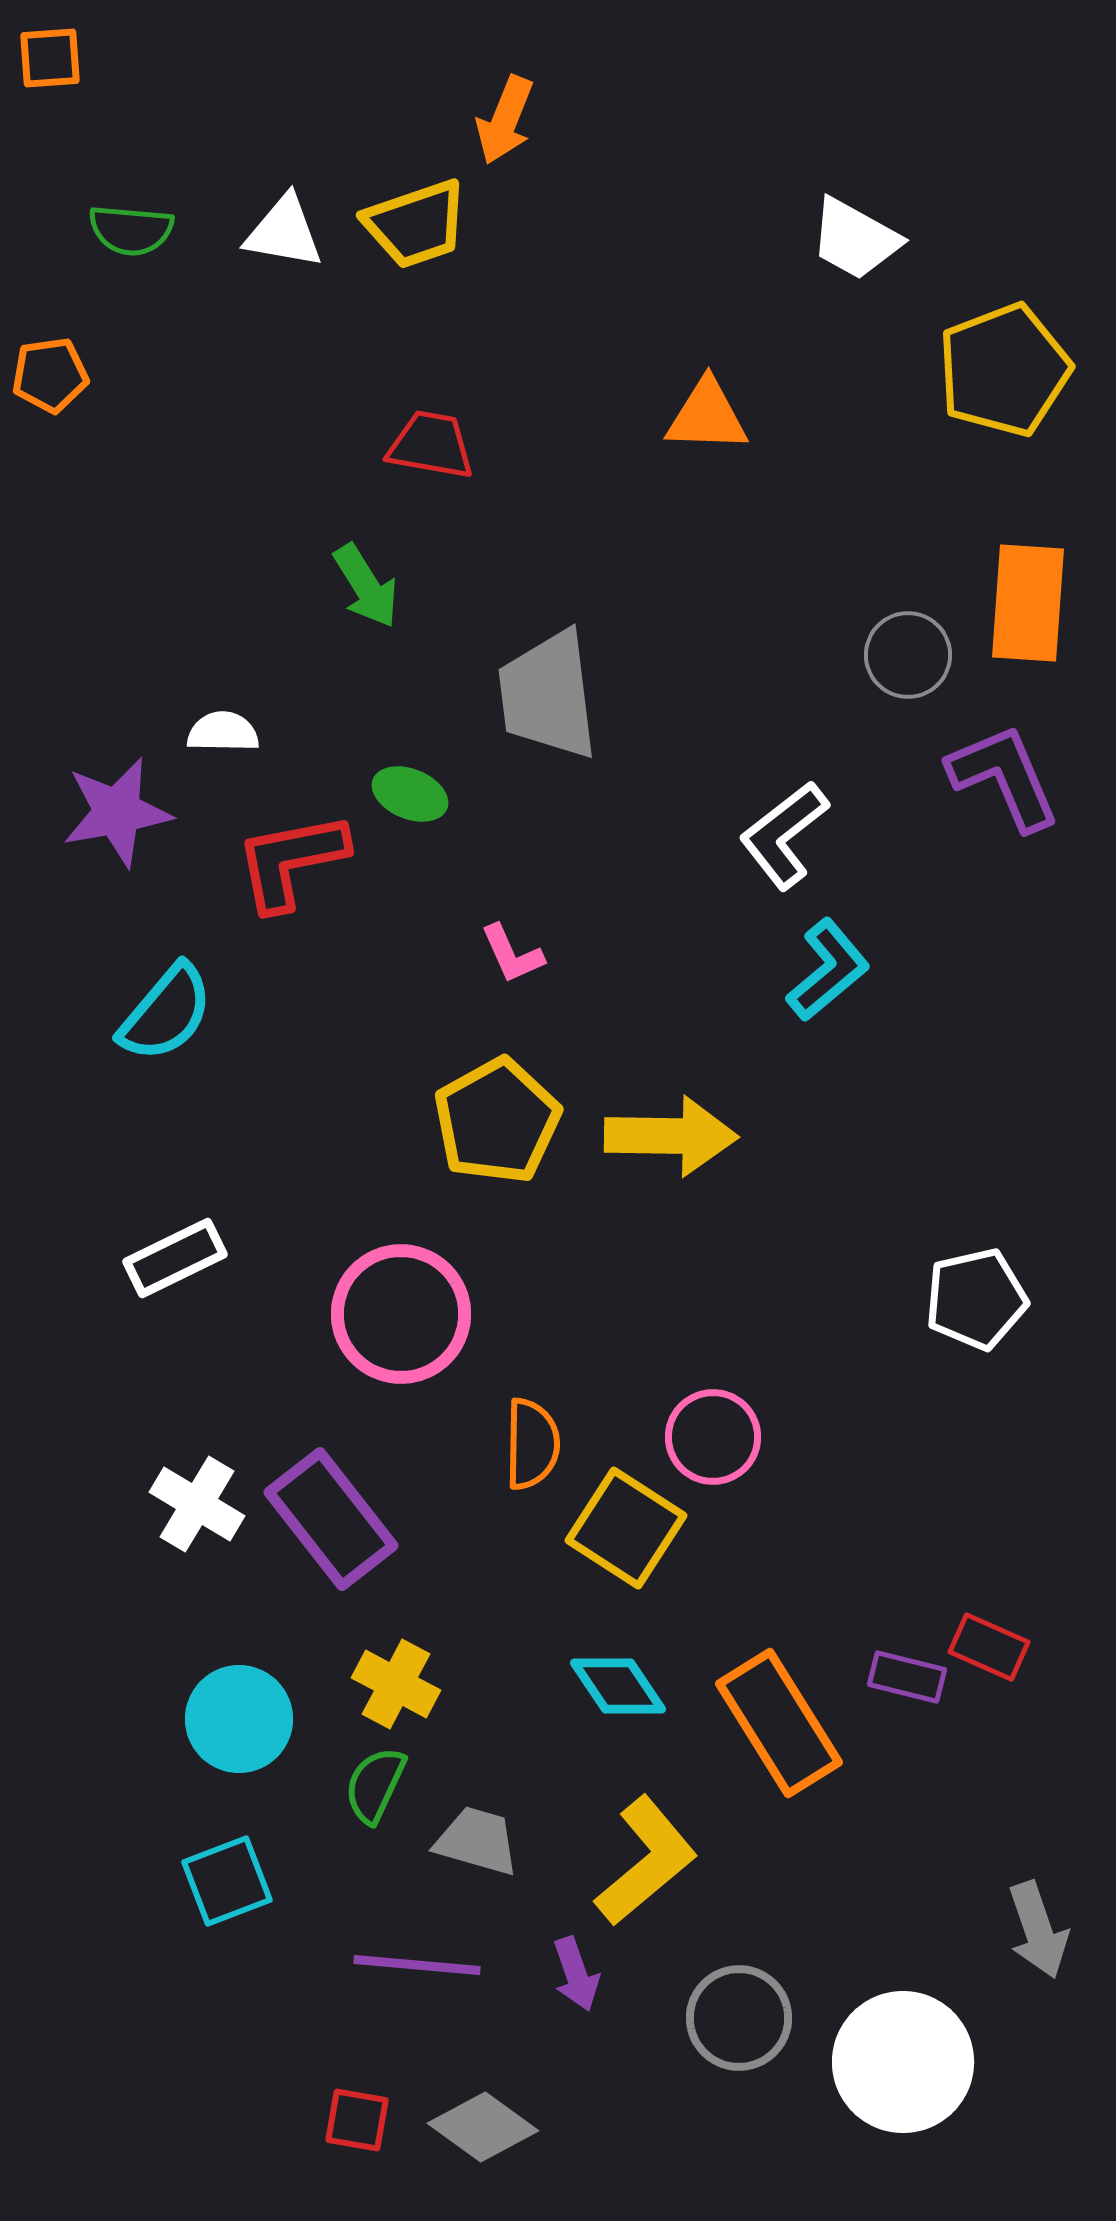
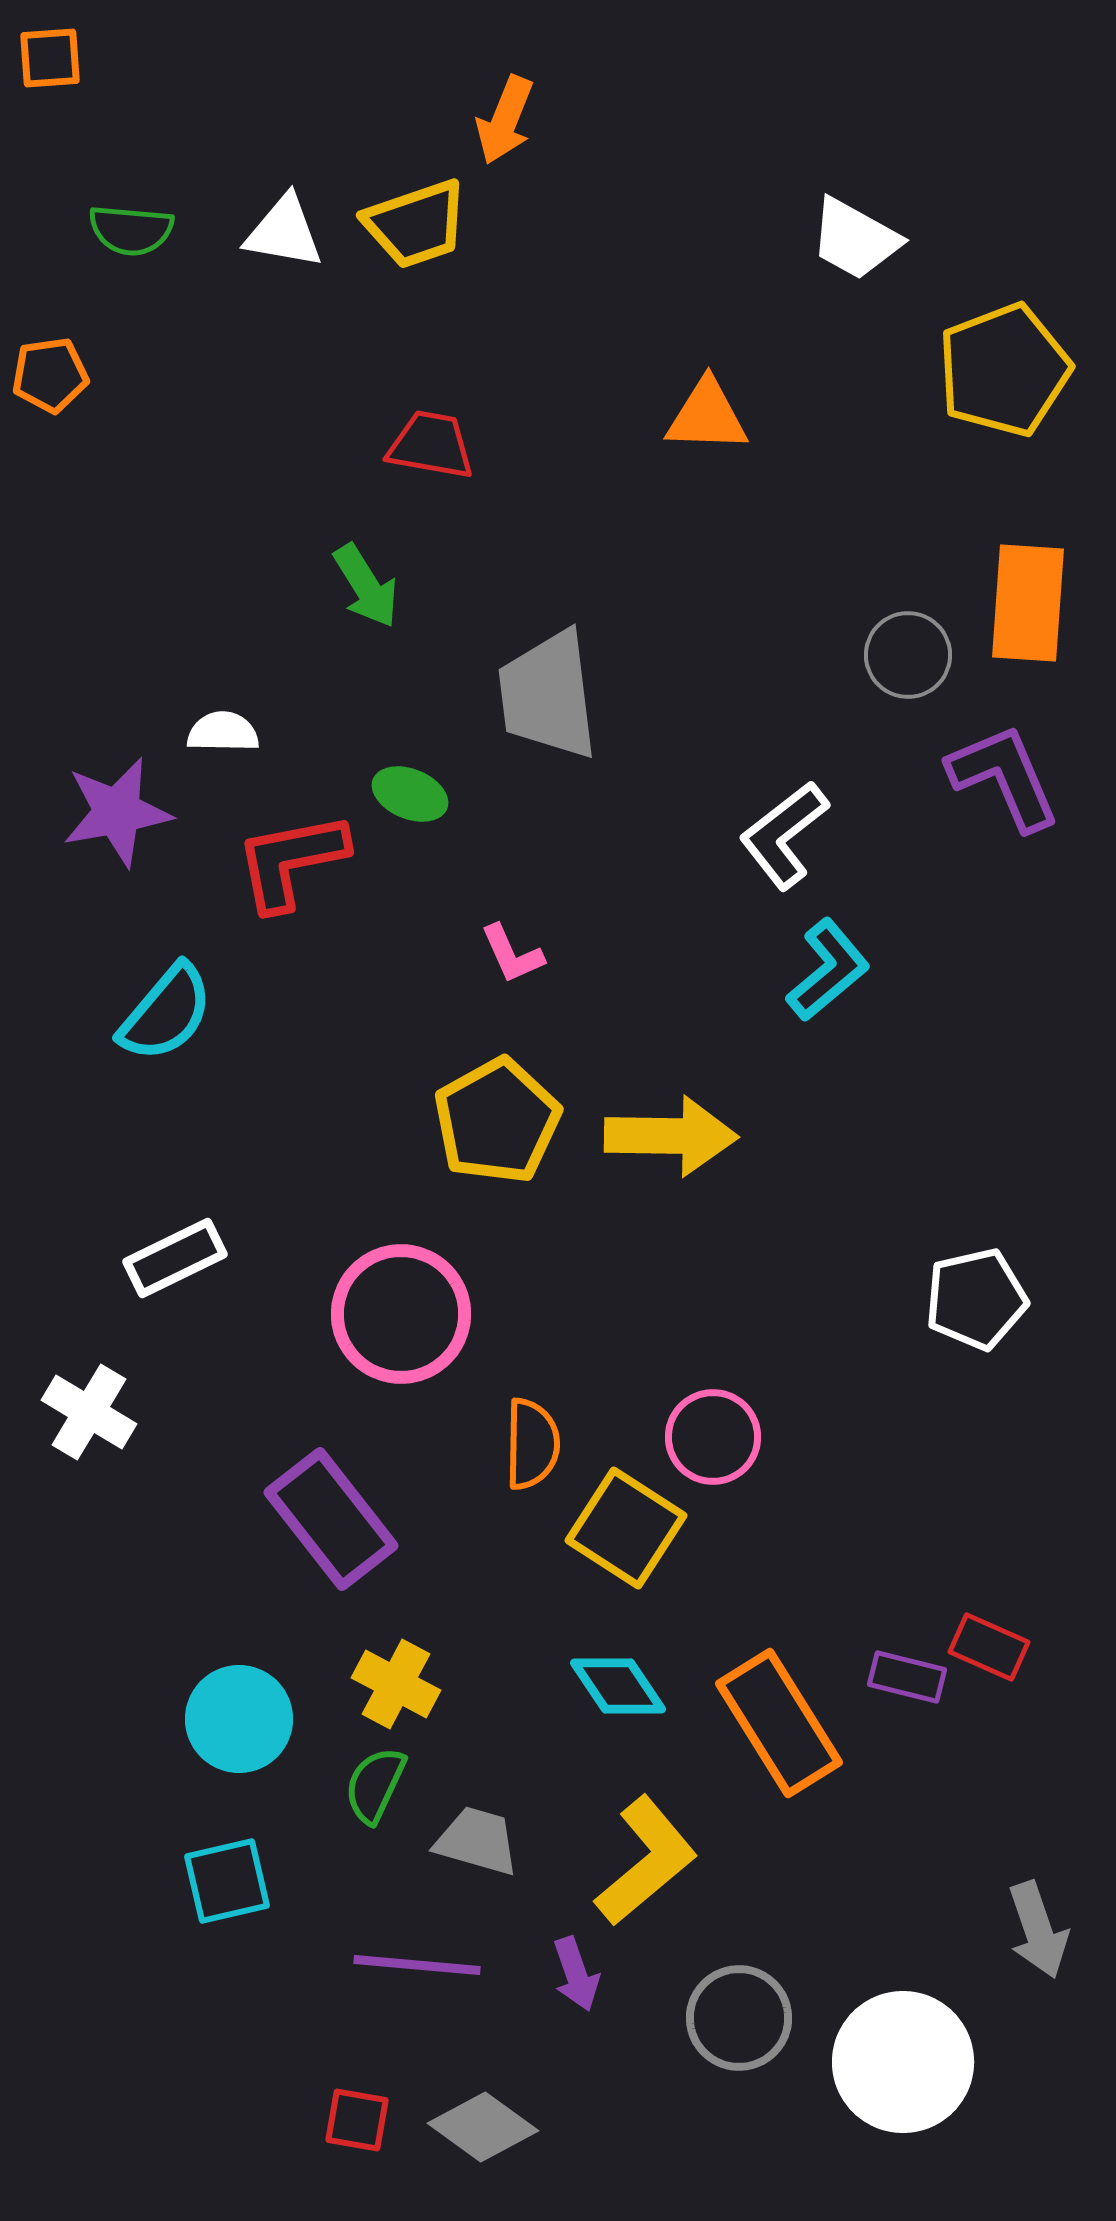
white cross at (197, 1504): moved 108 px left, 92 px up
cyan square at (227, 1881): rotated 8 degrees clockwise
